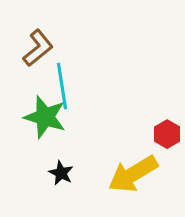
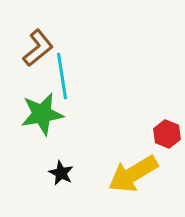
cyan line: moved 10 px up
green star: moved 3 px left, 3 px up; rotated 27 degrees counterclockwise
red hexagon: rotated 8 degrees counterclockwise
